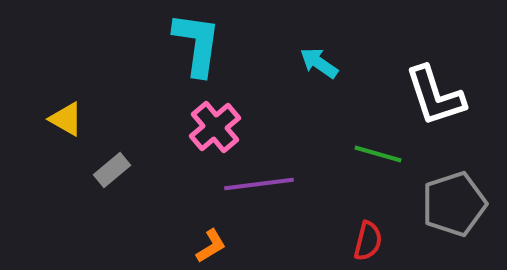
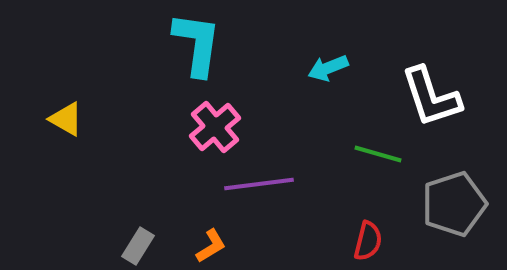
cyan arrow: moved 9 px right, 5 px down; rotated 57 degrees counterclockwise
white L-shape: moved 4 px left, 1 px down
gray rectangle: moved 26 px right, 76 px down; rotated 18 degrees counterclockwise
